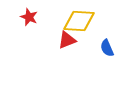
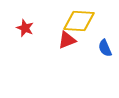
red star: moved 4 px left, 11 px down
blue semicircle: moved 2 px left
